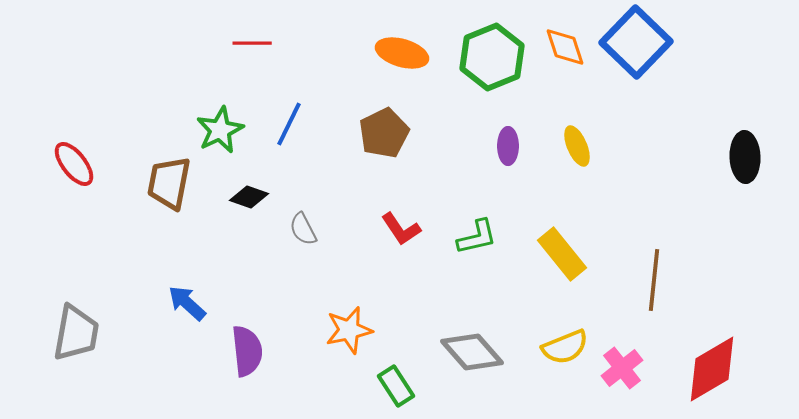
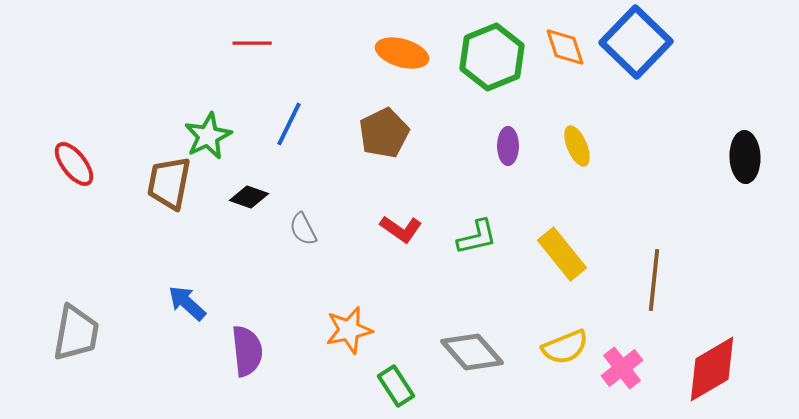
green star: moved 12 px left, 6 px down
red L-shape: rotated 21 degrees counterclockwise
